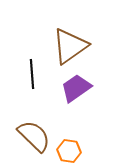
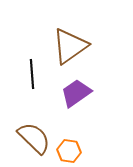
purple trapezoid: moved 5 px down
brown semicircle: moved 2 px down
